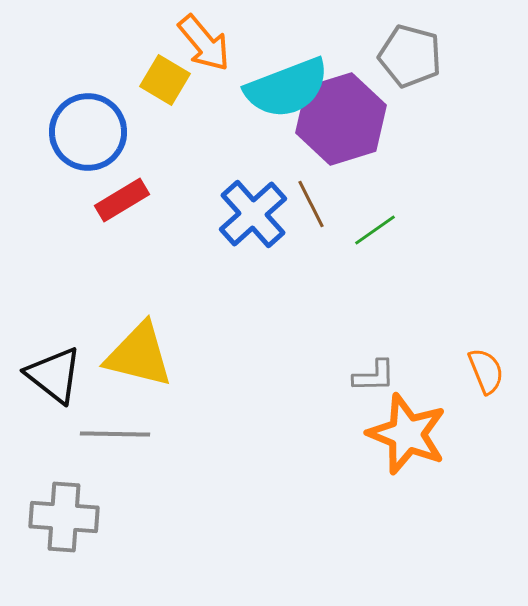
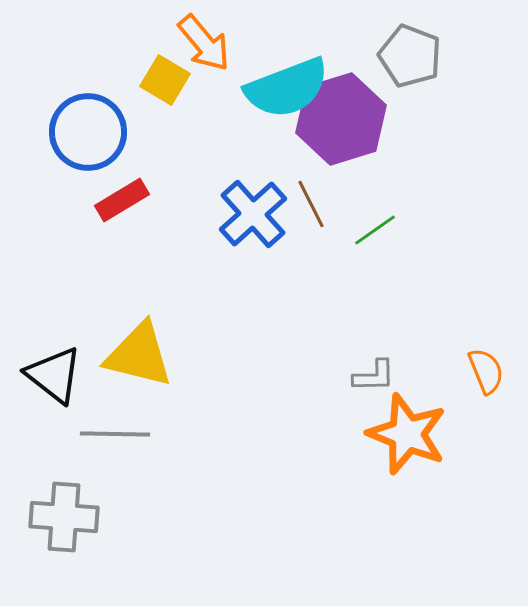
gray pentagon: rotated 6 degrees clockwise
